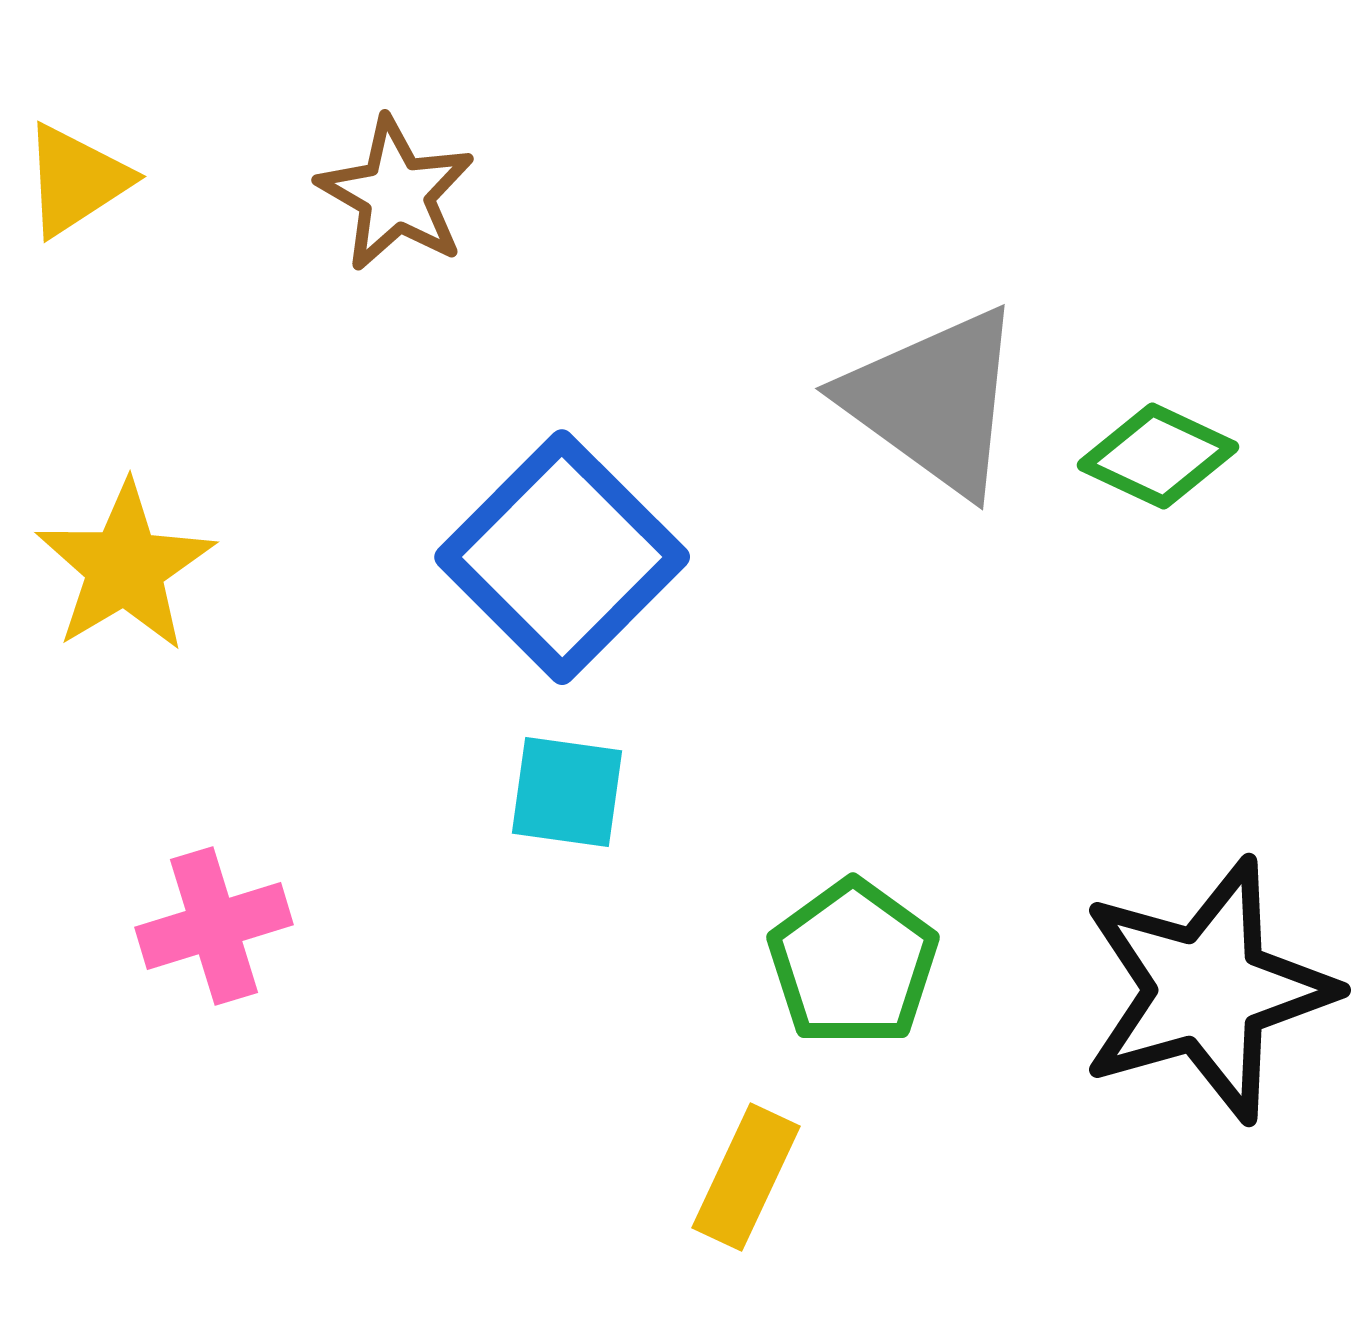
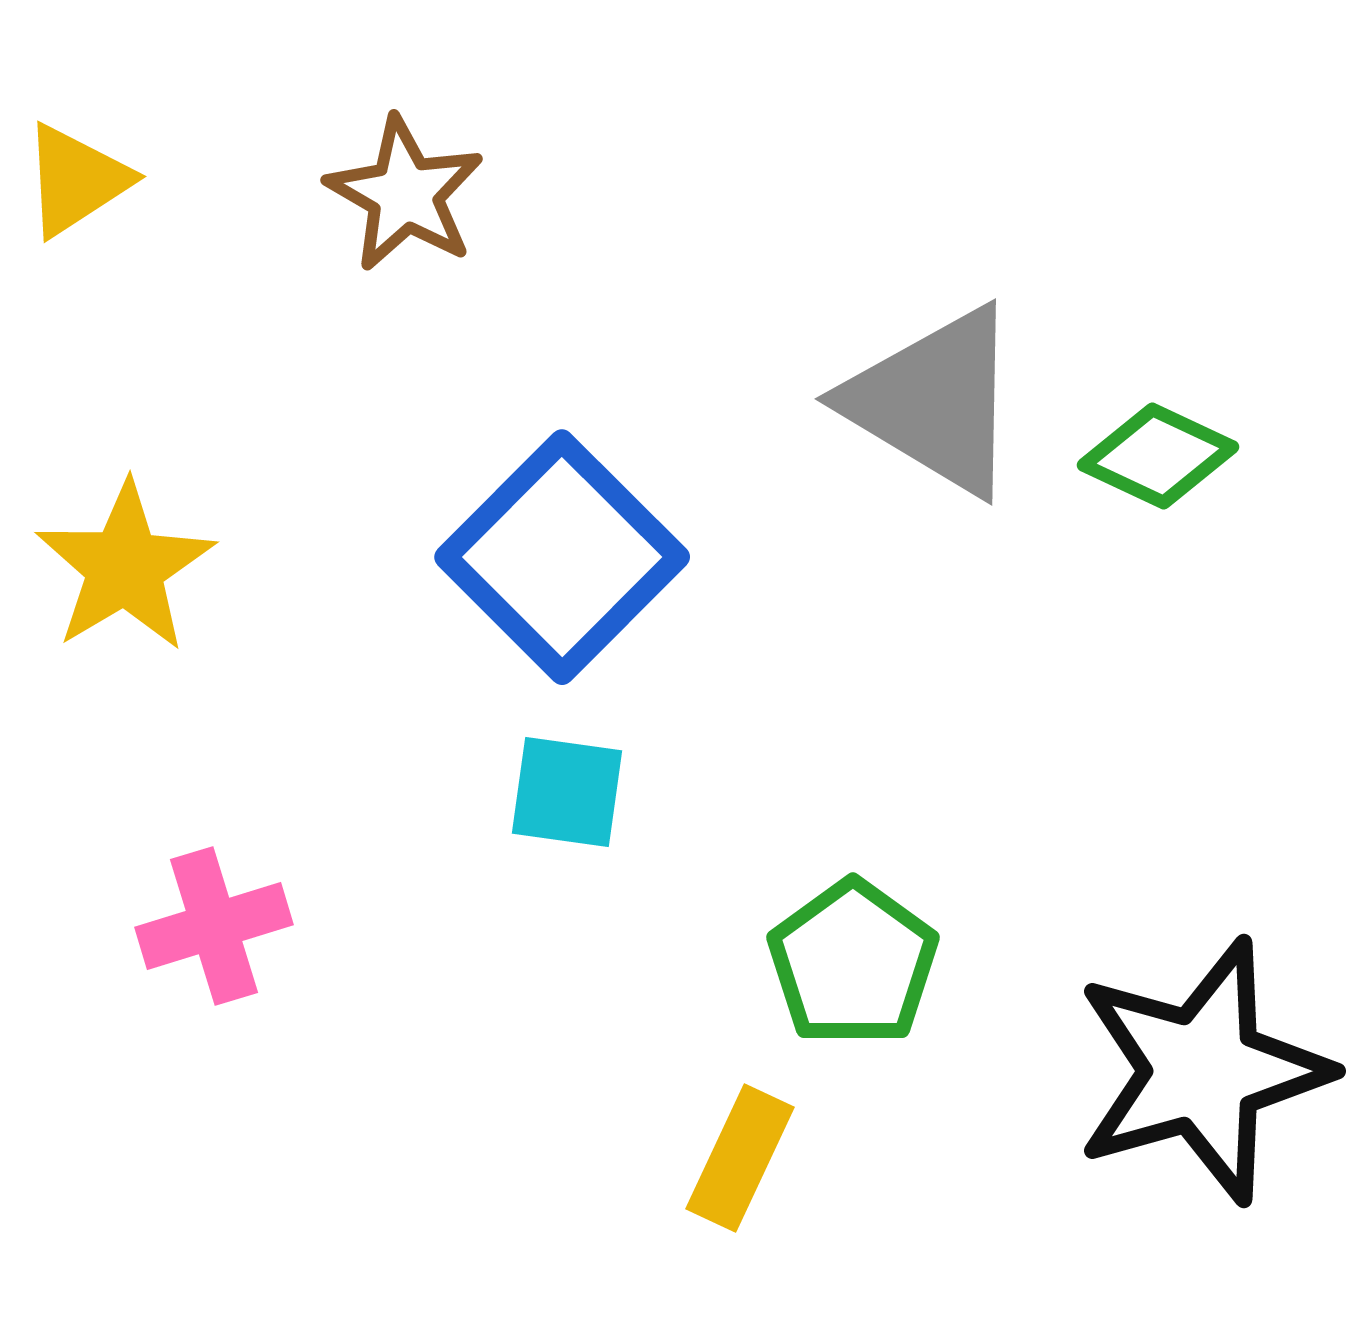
brown star: moved 9 px right
gray triangle: rotated 5 degrees counterclockwise
black star: moved 5 px left, 81 px down
yellow rectangle: moved 6 px left, 19 px up
